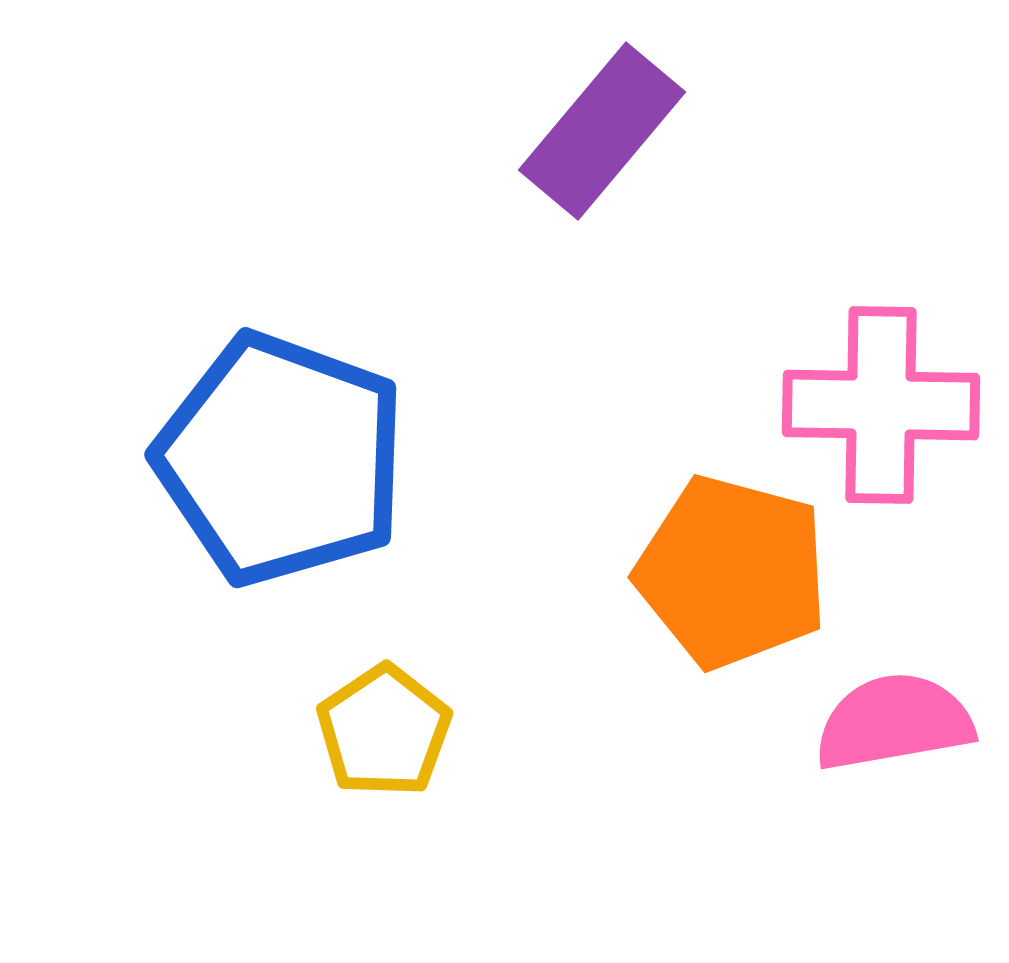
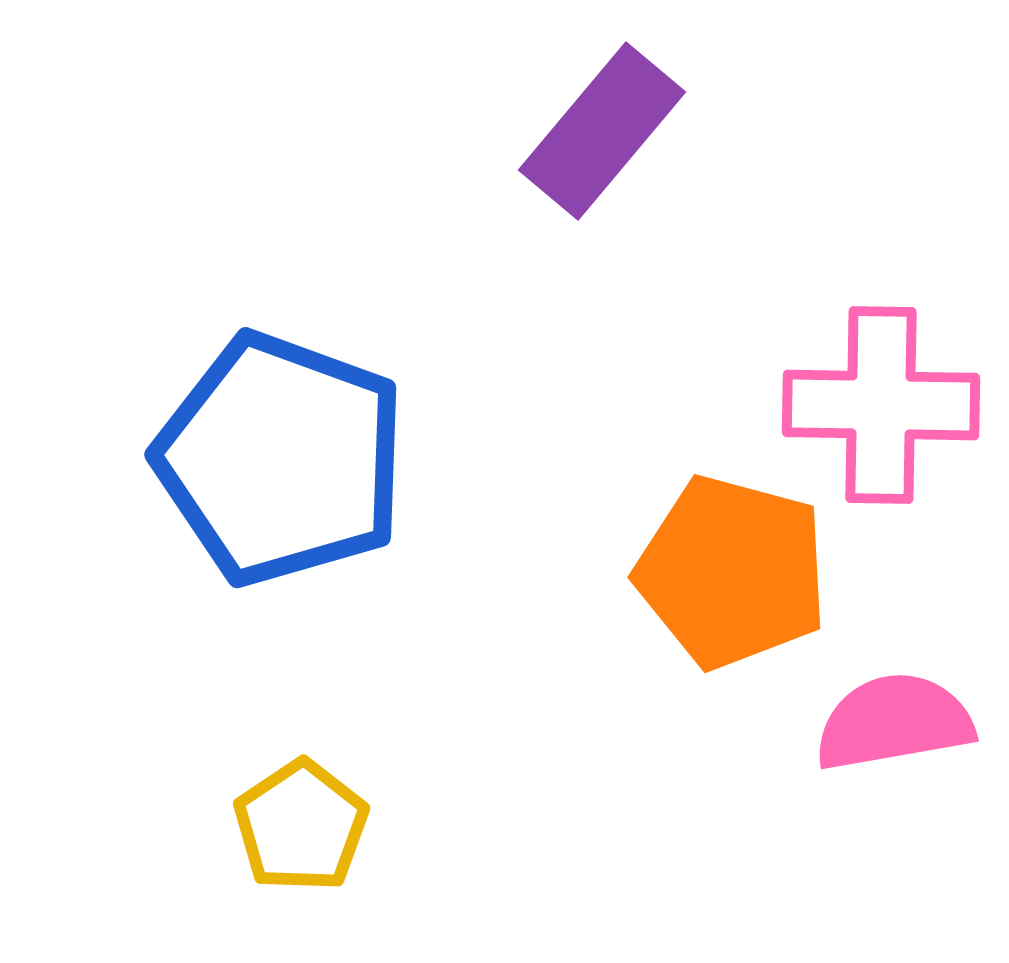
yellow pentagon: moved 83 px left, 95 px down
